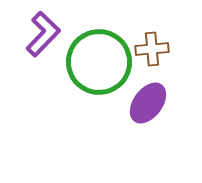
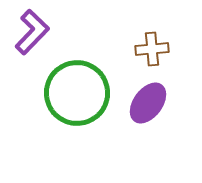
purple L-shape: moved 11 px left, 2 px up
green circle: moved 22 px left, 31 px down
